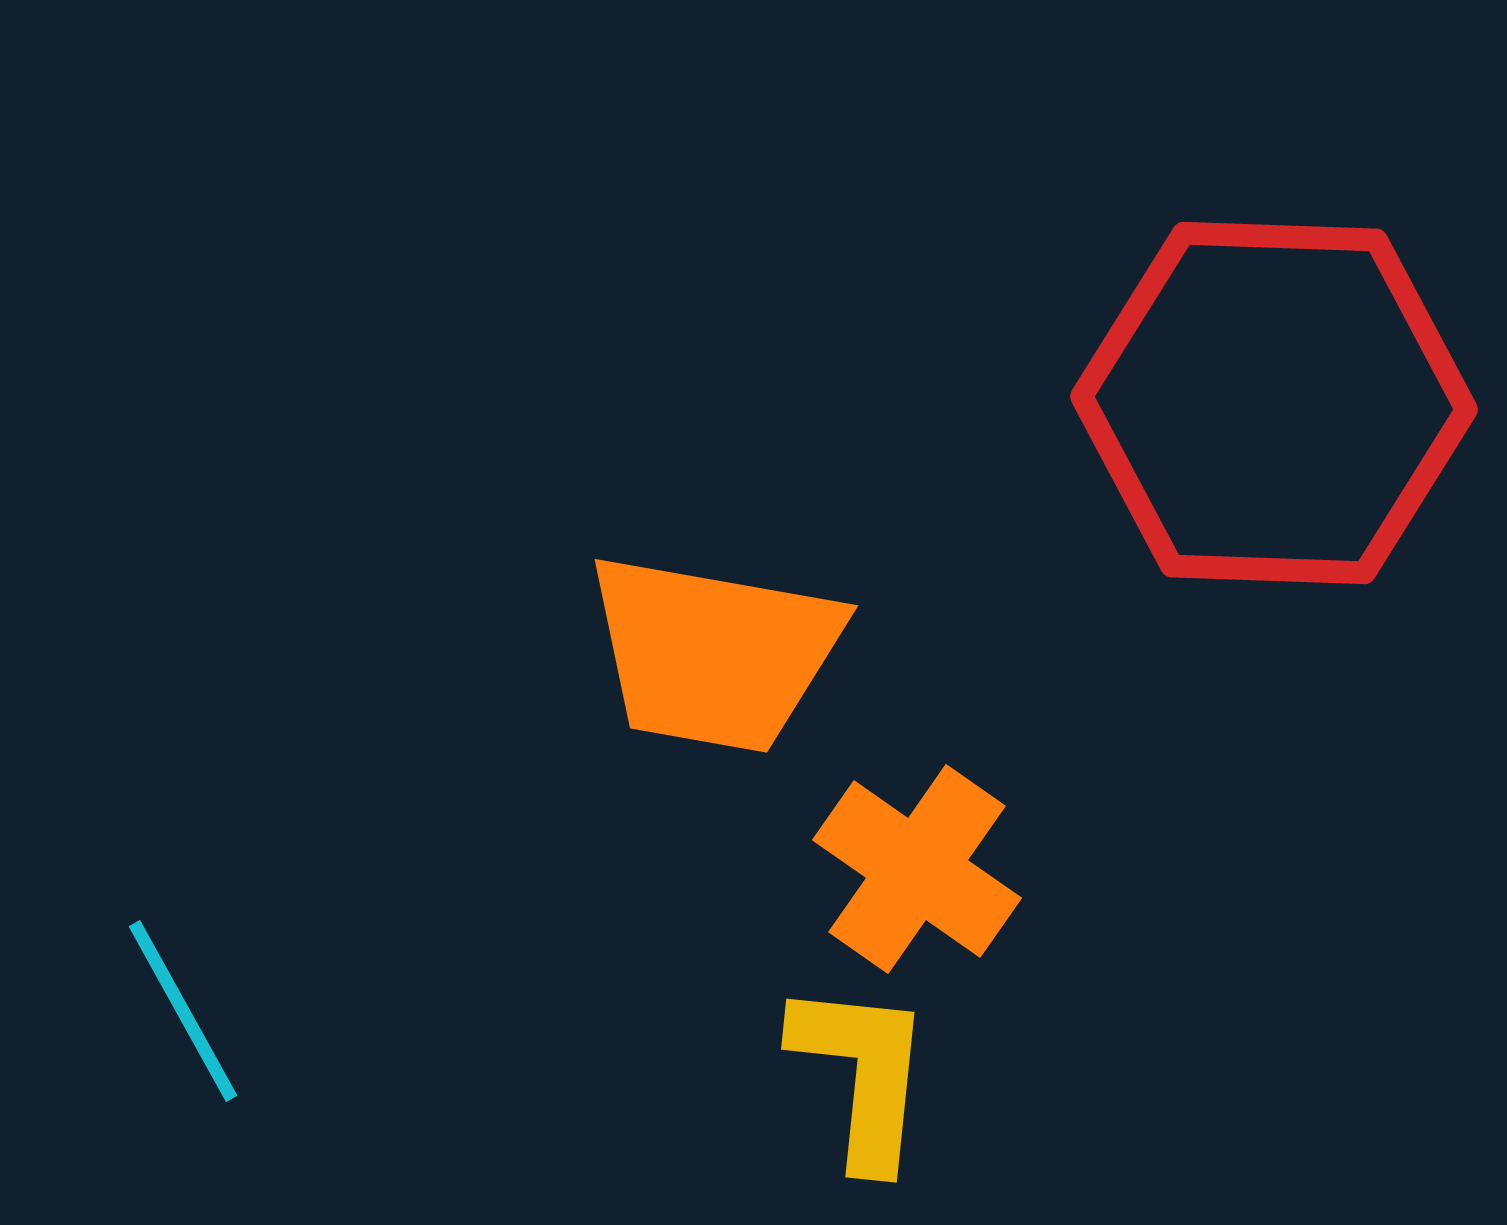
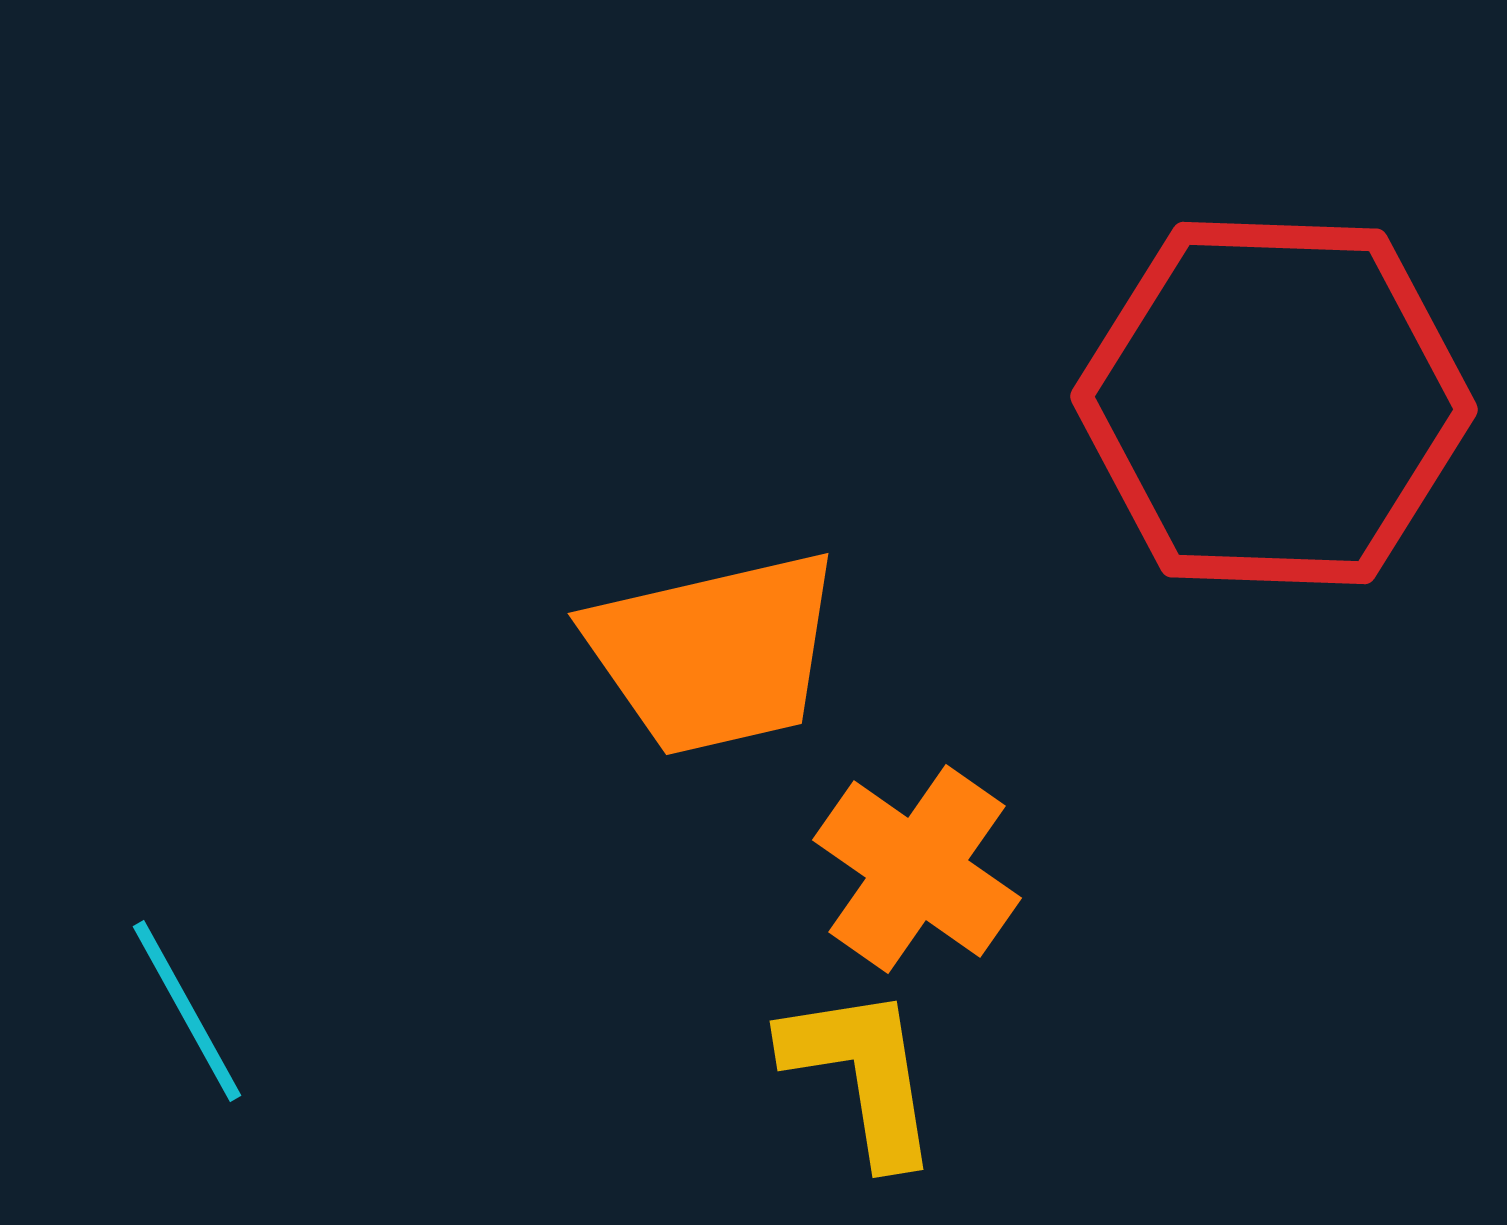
orange trapezoid: rotated 23 degrees counterclockwise
cyan line: moved 4 px right
yellow L-shape: rotated 15 degrees counterclockwise
